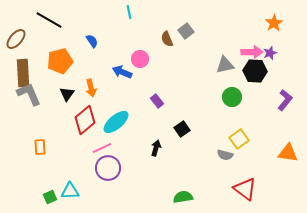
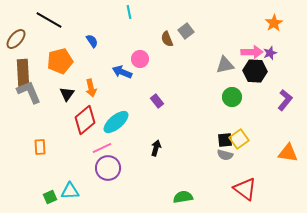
gray L-shape: moved 2 px up
black square: moved 43 px right, 11 px down; rotated 28 degrees clockwise
